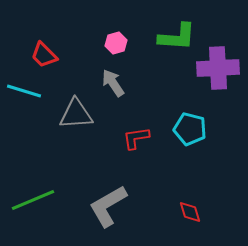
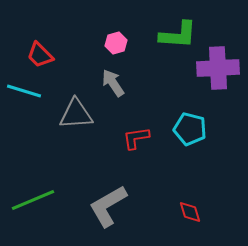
green L-shape: moved 1 px right, 2 px up
red trapezoid: moved 4 px left
